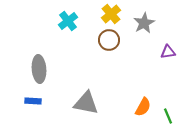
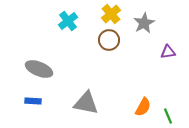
gray ellipse: rotated 64 degrees counterclockwise
